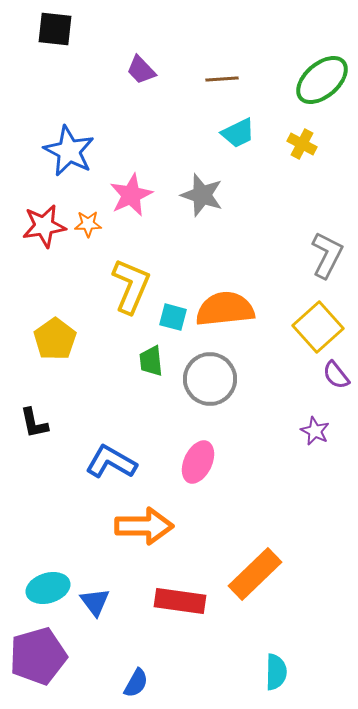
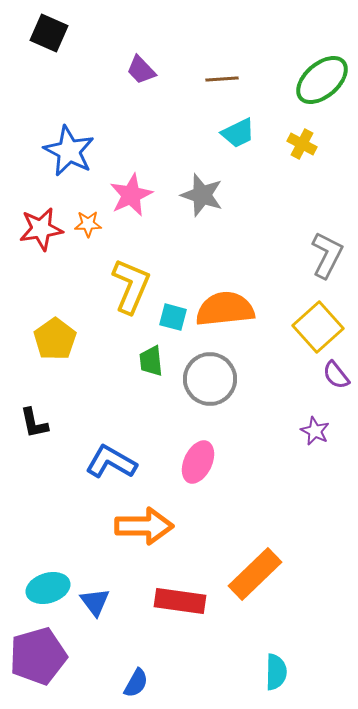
black square: moved 6 px left, 4 px down; rotated 18 degrees clockwise
red star: moved 3 px left, 3 px down
